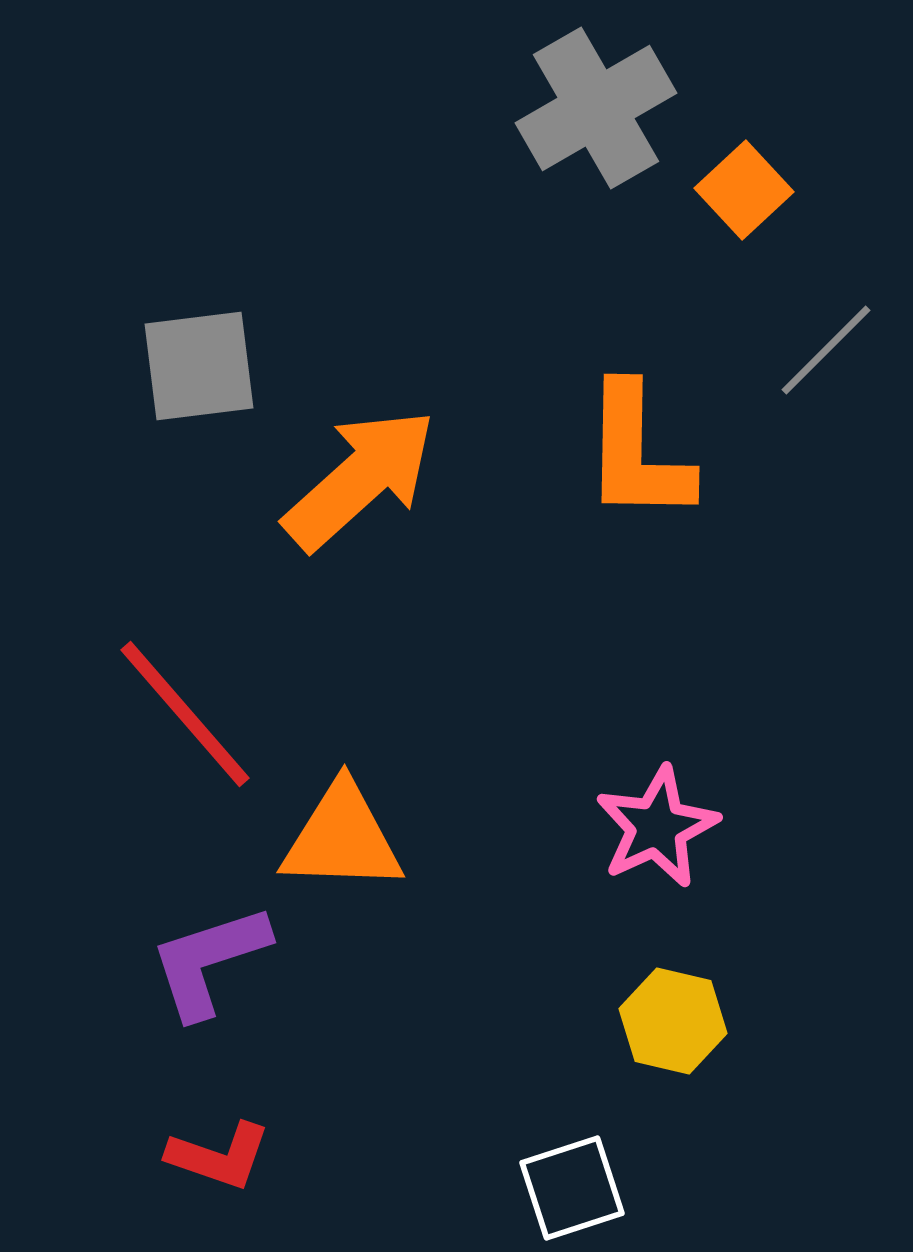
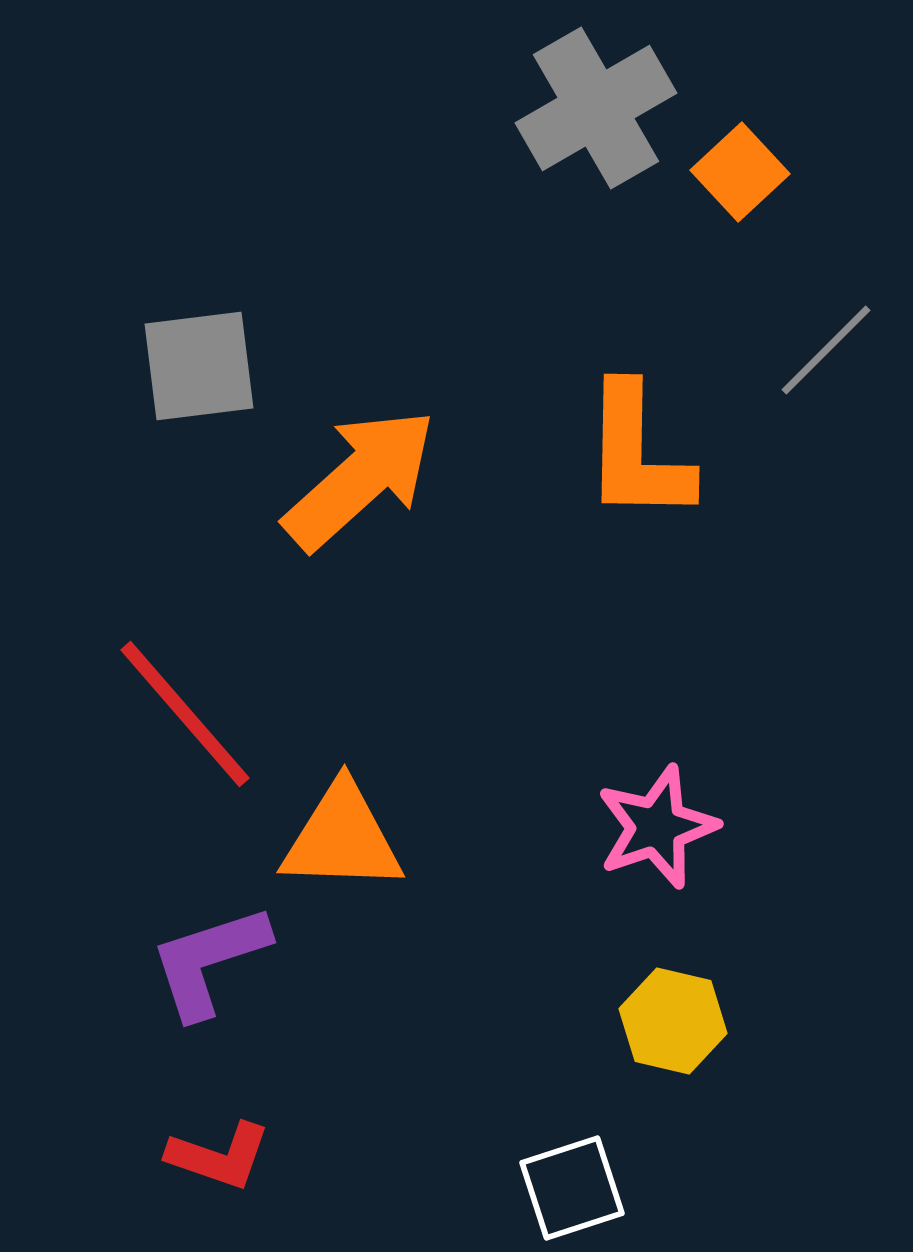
orange square: moved 4 px left, 18 px up
pink star: rotated 6 degrees clockwise
